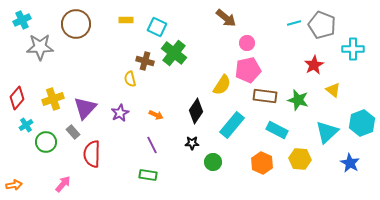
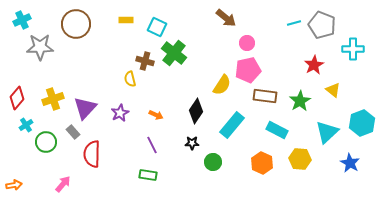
green star at (298, 100): moved 2 px right, 1 px down; rotated 25 degrees clockwise
